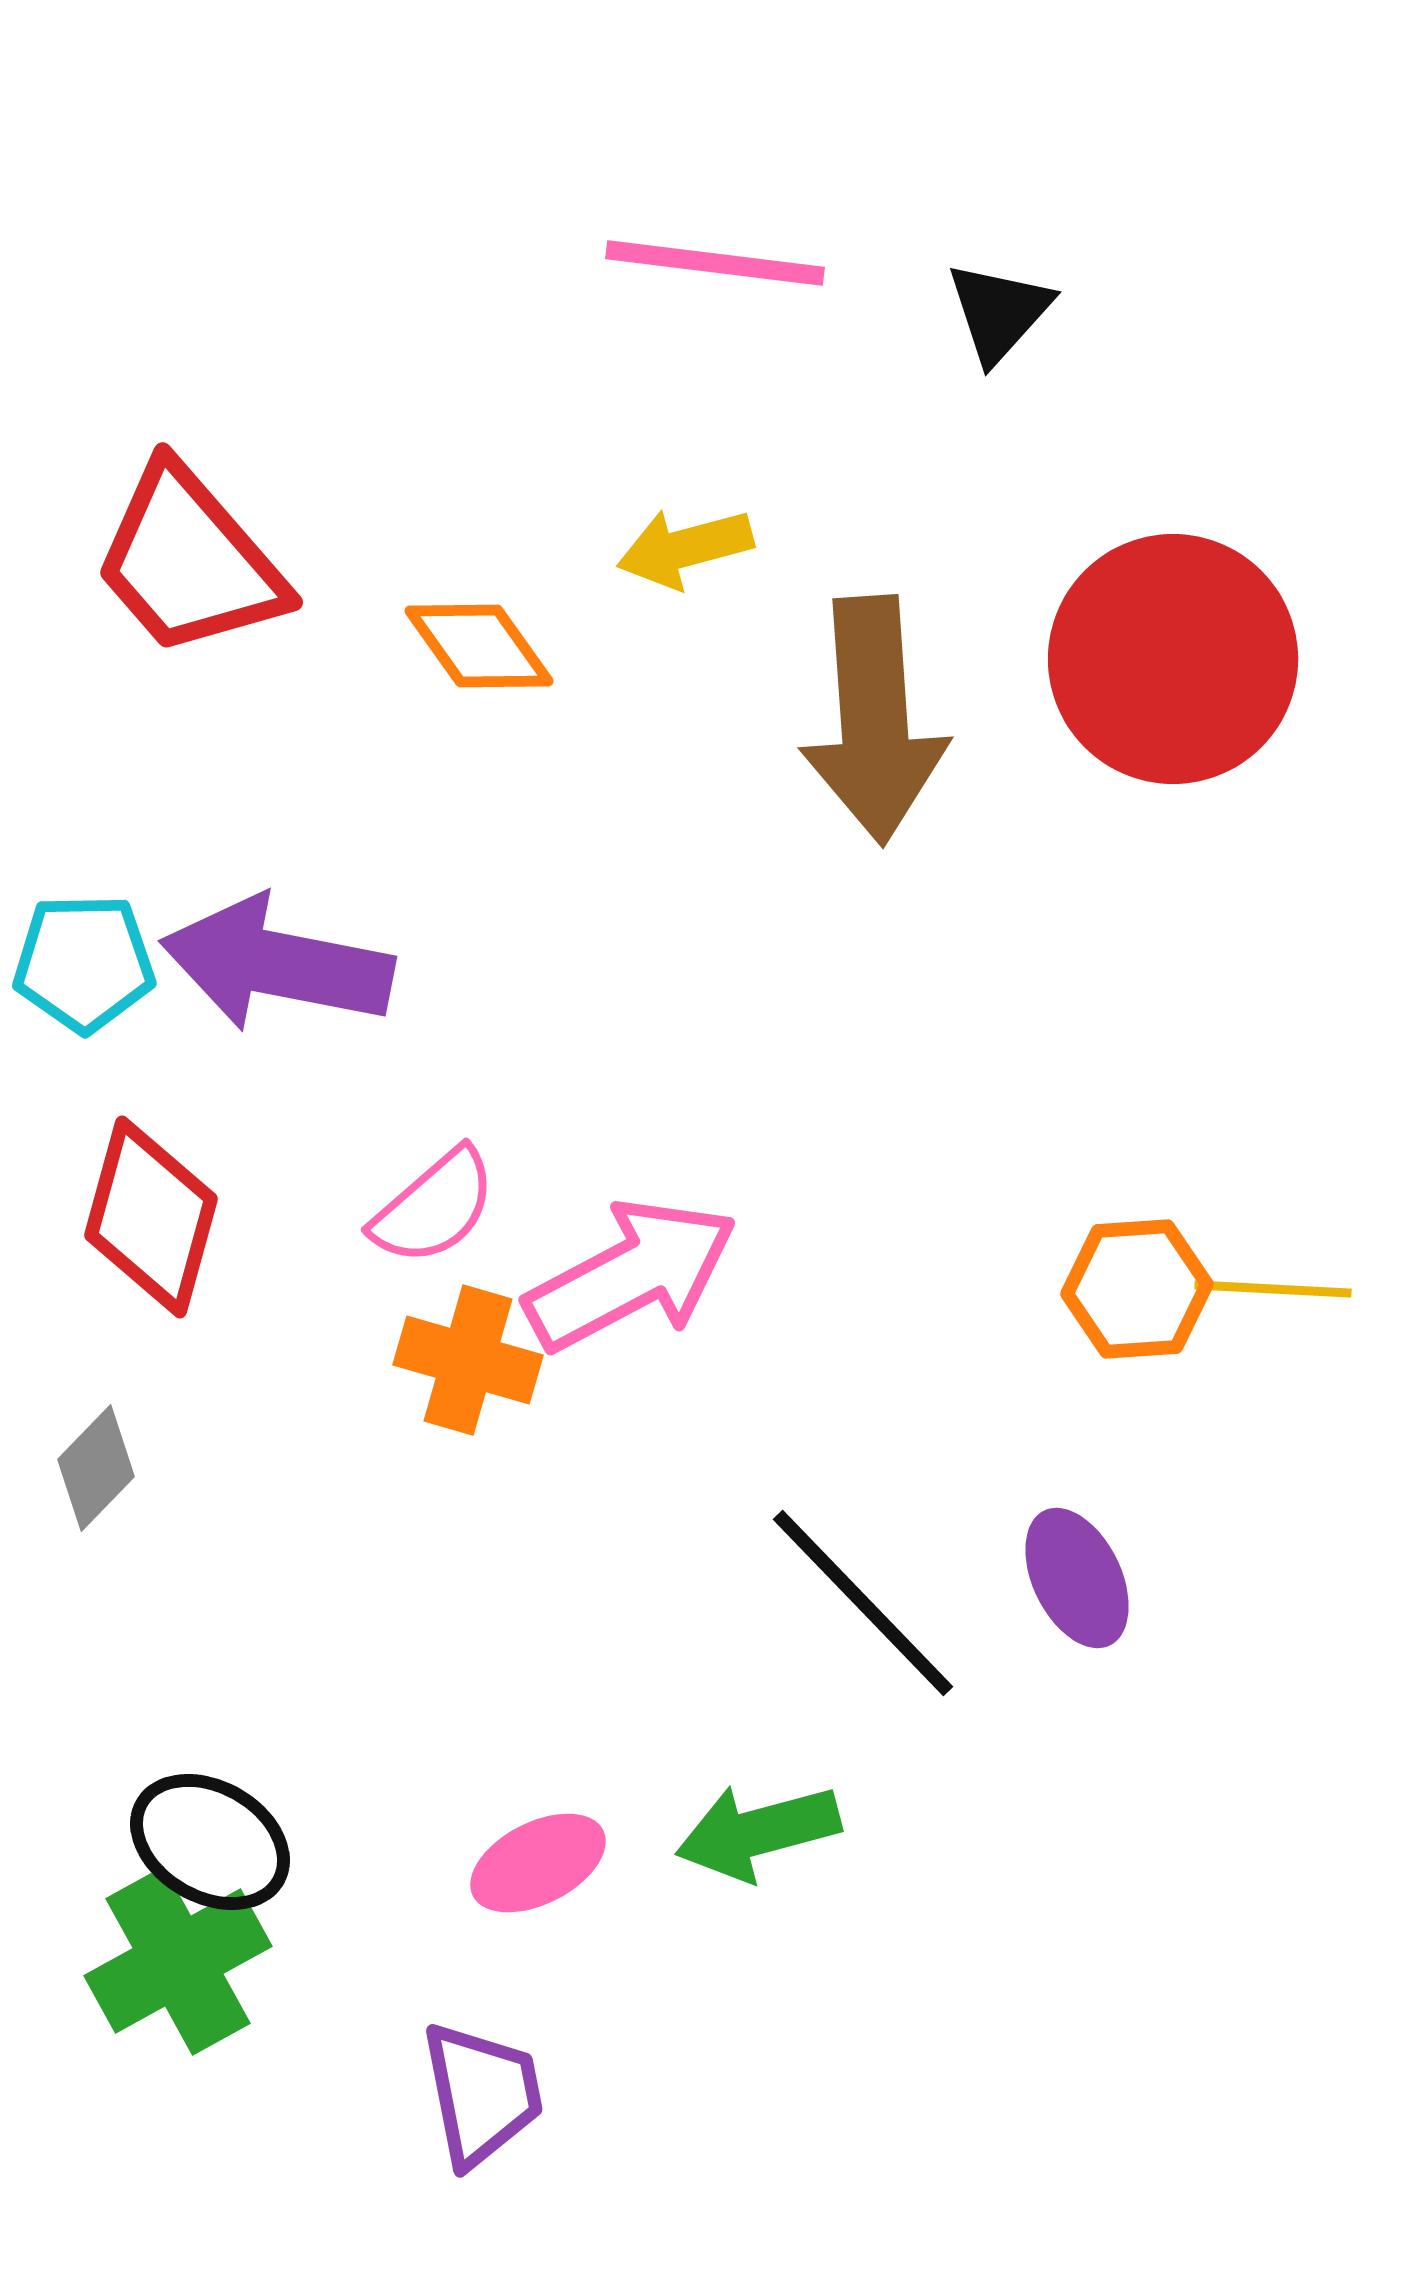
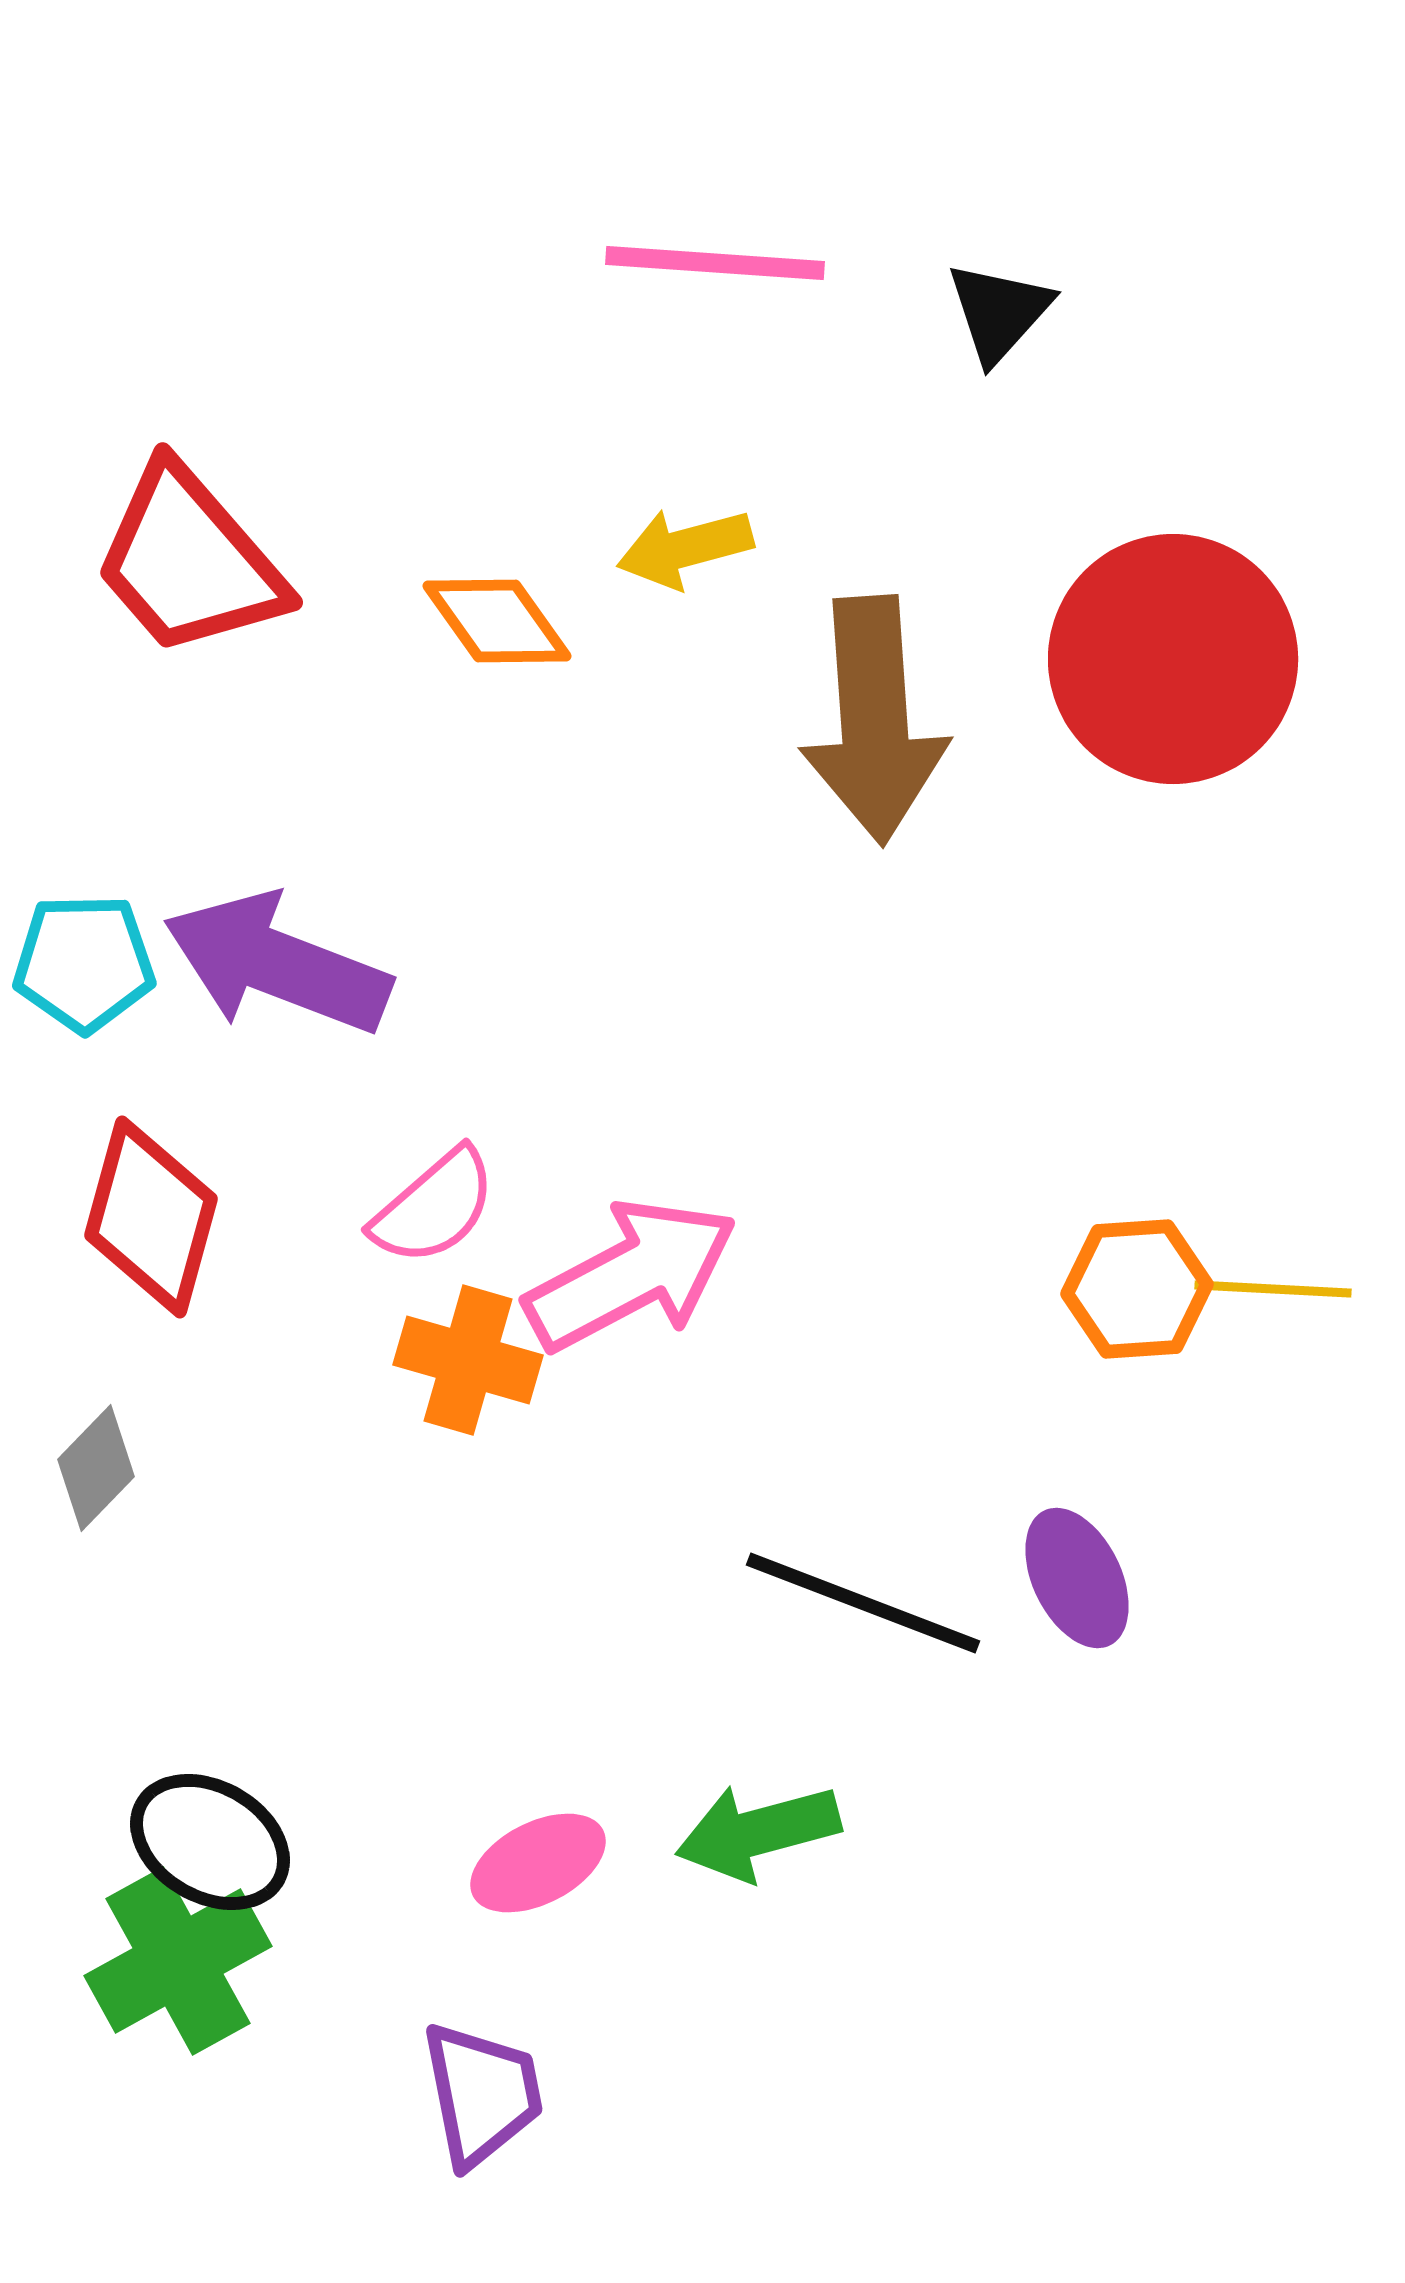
pink line: rotated 3 degrees counterclockwise
orange diamond: moved 18 px right, 25 px up
purple arrow: rotated 10 degrees clockwise
black line: rotated 25 degrees counterclockwise
